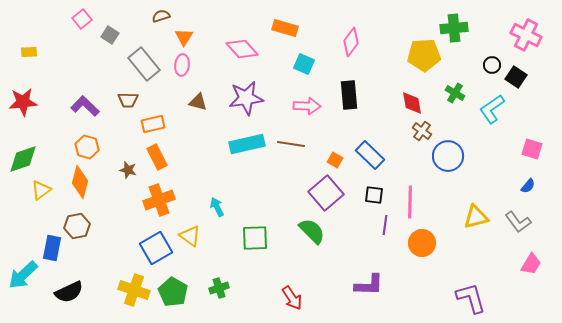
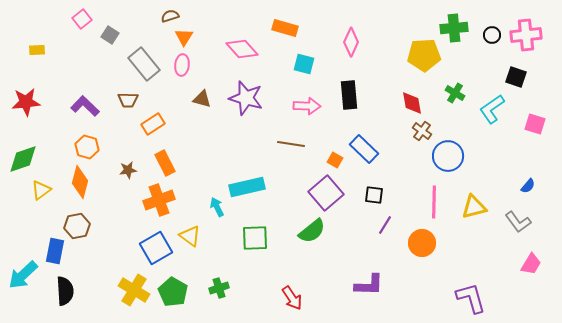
brown semicircle at (161, 16): moved 9 px right
pink cross at (526, 35): rotated 32 degrees counterclockwise
pink diamond at (351, 42): rotated 12 degrees counterclockwise
yellow rectangle at (29, 52): moved 8 px right, 2 px up
cyan square at (304, 64): rotated 10 degrees counterclockwise
black circle at (492, 65): moved 30 px up
black square at (516, 77): rotated 15 degrees counterclockwise
purple star at (246, 98): rotated 24 degrees clockwise
red star at (23, 102): moved 3 px right
brown triangle at (198, 102): moved 4 px right, 3 px up
orange rectangle at (153, 124): rotated 20 degrees counterclockwise
cyan rectangle at (247, 144): moved 43 px down
pink square at (532, 149): moved 3 px right, 25 px up
blue rectangle at (370, 155): moved 6 px left, 6 px up
orange rectangle at (157, 157): moved 8 px right, 6 px down
brown star at (128, 170): rotated 24 degrees counterclockwise
pink line at (410, 202): moved 24 px right
yellow triangle at (476, 217): moved 2 px left, 10 px up
purple line at (385, 225): rotated 24 degrees clockwise
green semicircle at (312, 231): rotated 96 degrees clockwise
blue rectangle at (52, 248): moved 3 px right, 3 px down
yellow cross at (134, 290): rotated 12 degrees clockwise
black semicircle at (69, 292): moved 4 px left, 1 px up; rotated 68 degrees counterclockwise
